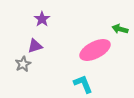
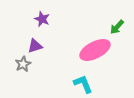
purple star: rotated 14 degrees counterclockwise
green arrow: moved 3 px left, 2 px up; rotated 63 degrees counterclockwise
